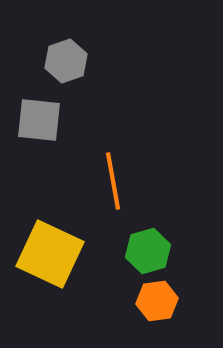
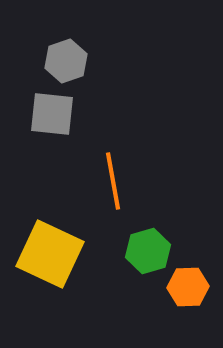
gray square: moved 13 px right, 6 px up
orange hexagon: moved 31 px right, 14 px up; rotated 6 degrees clockwise
